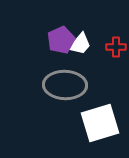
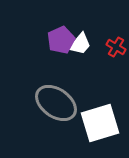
red cross: rotated 30 degrees clockwise
gray ellipse: moved 9 px left, 18 px down; rotated 33 degrees clockwise
